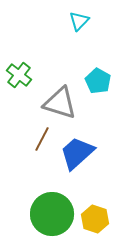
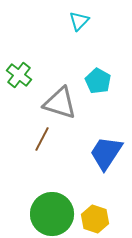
blue trapezoid: moved 29 px right; rotated 15 degrees counterclockwise
